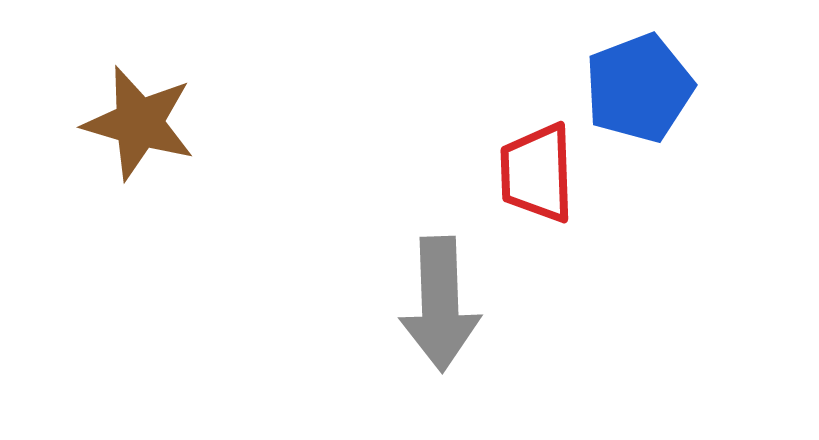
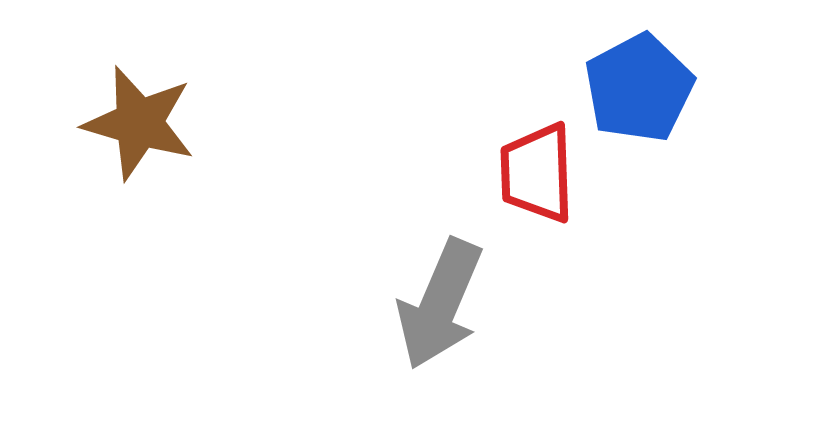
blue pentagon: rotated 7 degrees counterclockwise
gray arrow: rotated 25 degrees clockwise
